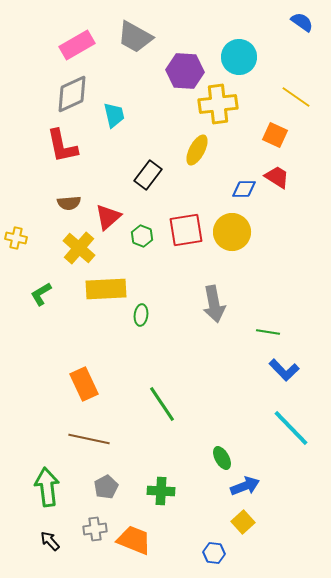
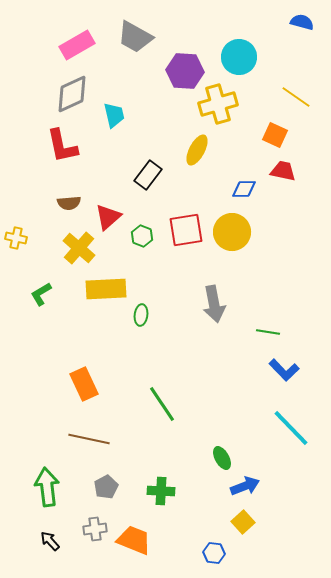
blue semicircle at (302, 22): rotated 20 degrees counterclockwise
yellow cross at (218, 104): rotated 9 degrees counterclockwise
red trapezoid at (277, 177): moved 6 px right, 6 px up; rotated 20 degrees counterclockwise
